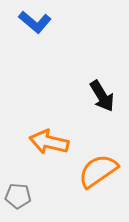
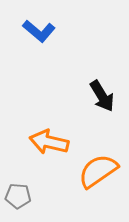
blue L-shape: moved 4 px right, 9 px down
